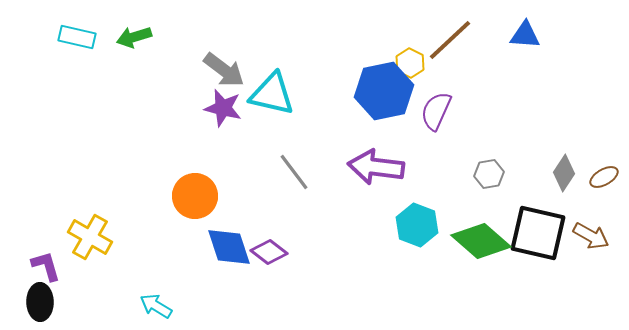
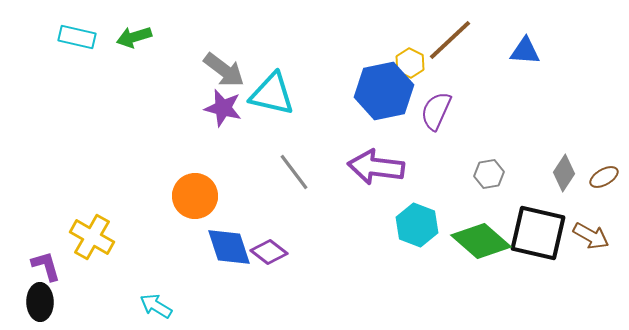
blue triangle: moved 16 px down
yellow cross: moved 2 px right
